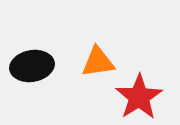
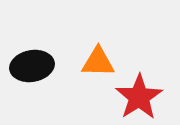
orange triangle: rotated 9 degrees clockwise
